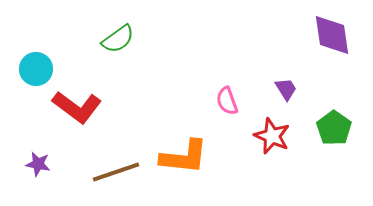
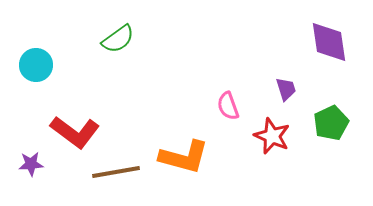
purple diamond: moved 3 px left, 7 px down
cyan circle: moved 4 px up
purple trapezoid: rotated 15 degrees clockwise
pink semicircle: moved 1 px right, 5 px down
red L-shape: moved 2 px left, 25 px down
green pentagon: moved 3 px left, 5 px up; rotated 12 degrees clockwise
orange L-shape: rotated 9 degrees clockwise
purple star: moved 7 px left; rotated 15 degrees counterclockwise
brown line: rotated 9 degrees clockwise
